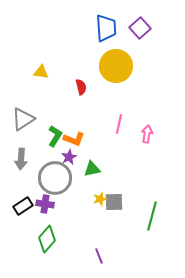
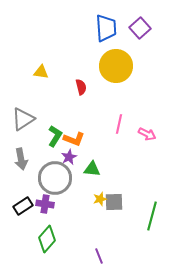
pink arrow: rotated 108 degrees clockwise
gray arrow: rotated 15 degrees counterclockwise
green triangle: rotated 18 degrees clockwise
